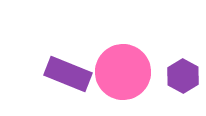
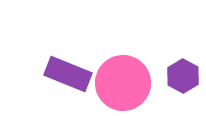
pink circle: moved 11 px down
